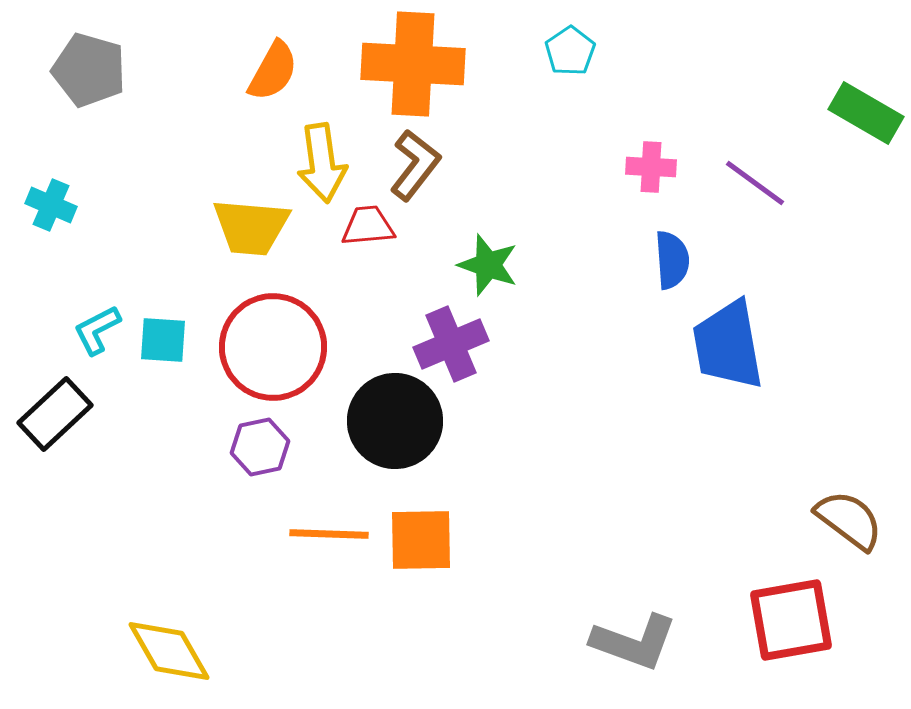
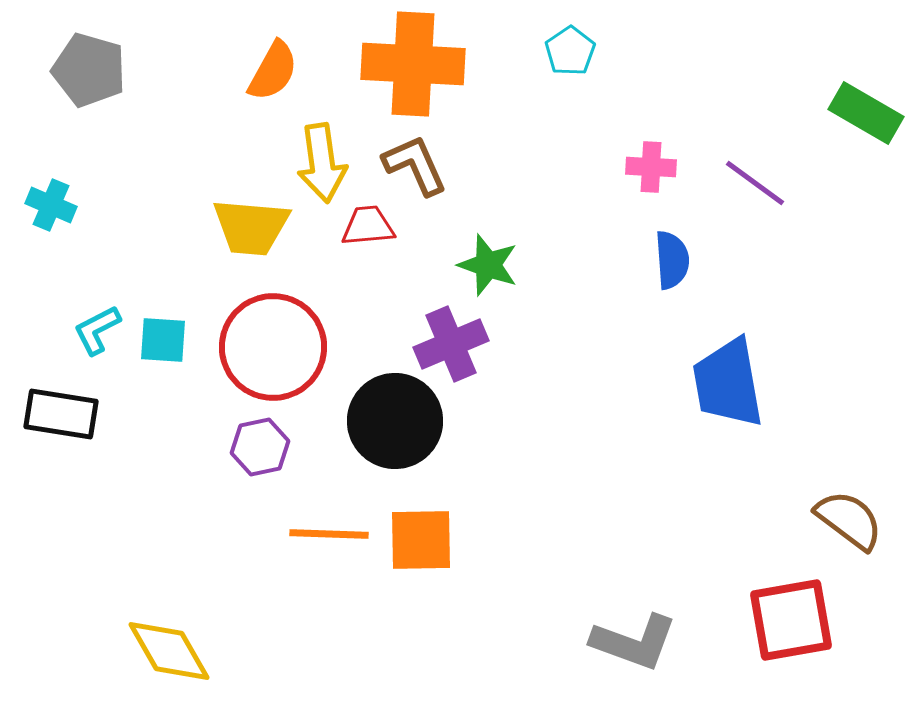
brown L-shape: rotated 62 degrees counterclockwise
blue trapezoid: moved 38 px down
black rectangle: moved 6 px right; rotated 52 degrees clockwise
